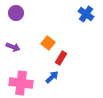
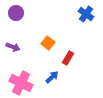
red rectangle: moved 7 px right
pink cross: rotated 20 degrees clockwise
